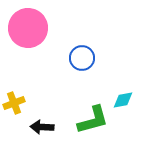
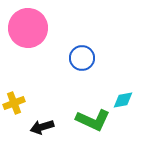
green L-shape: rotated 40 degrees clockwise
black arrow: rotated 20 degrees counterclockwise
